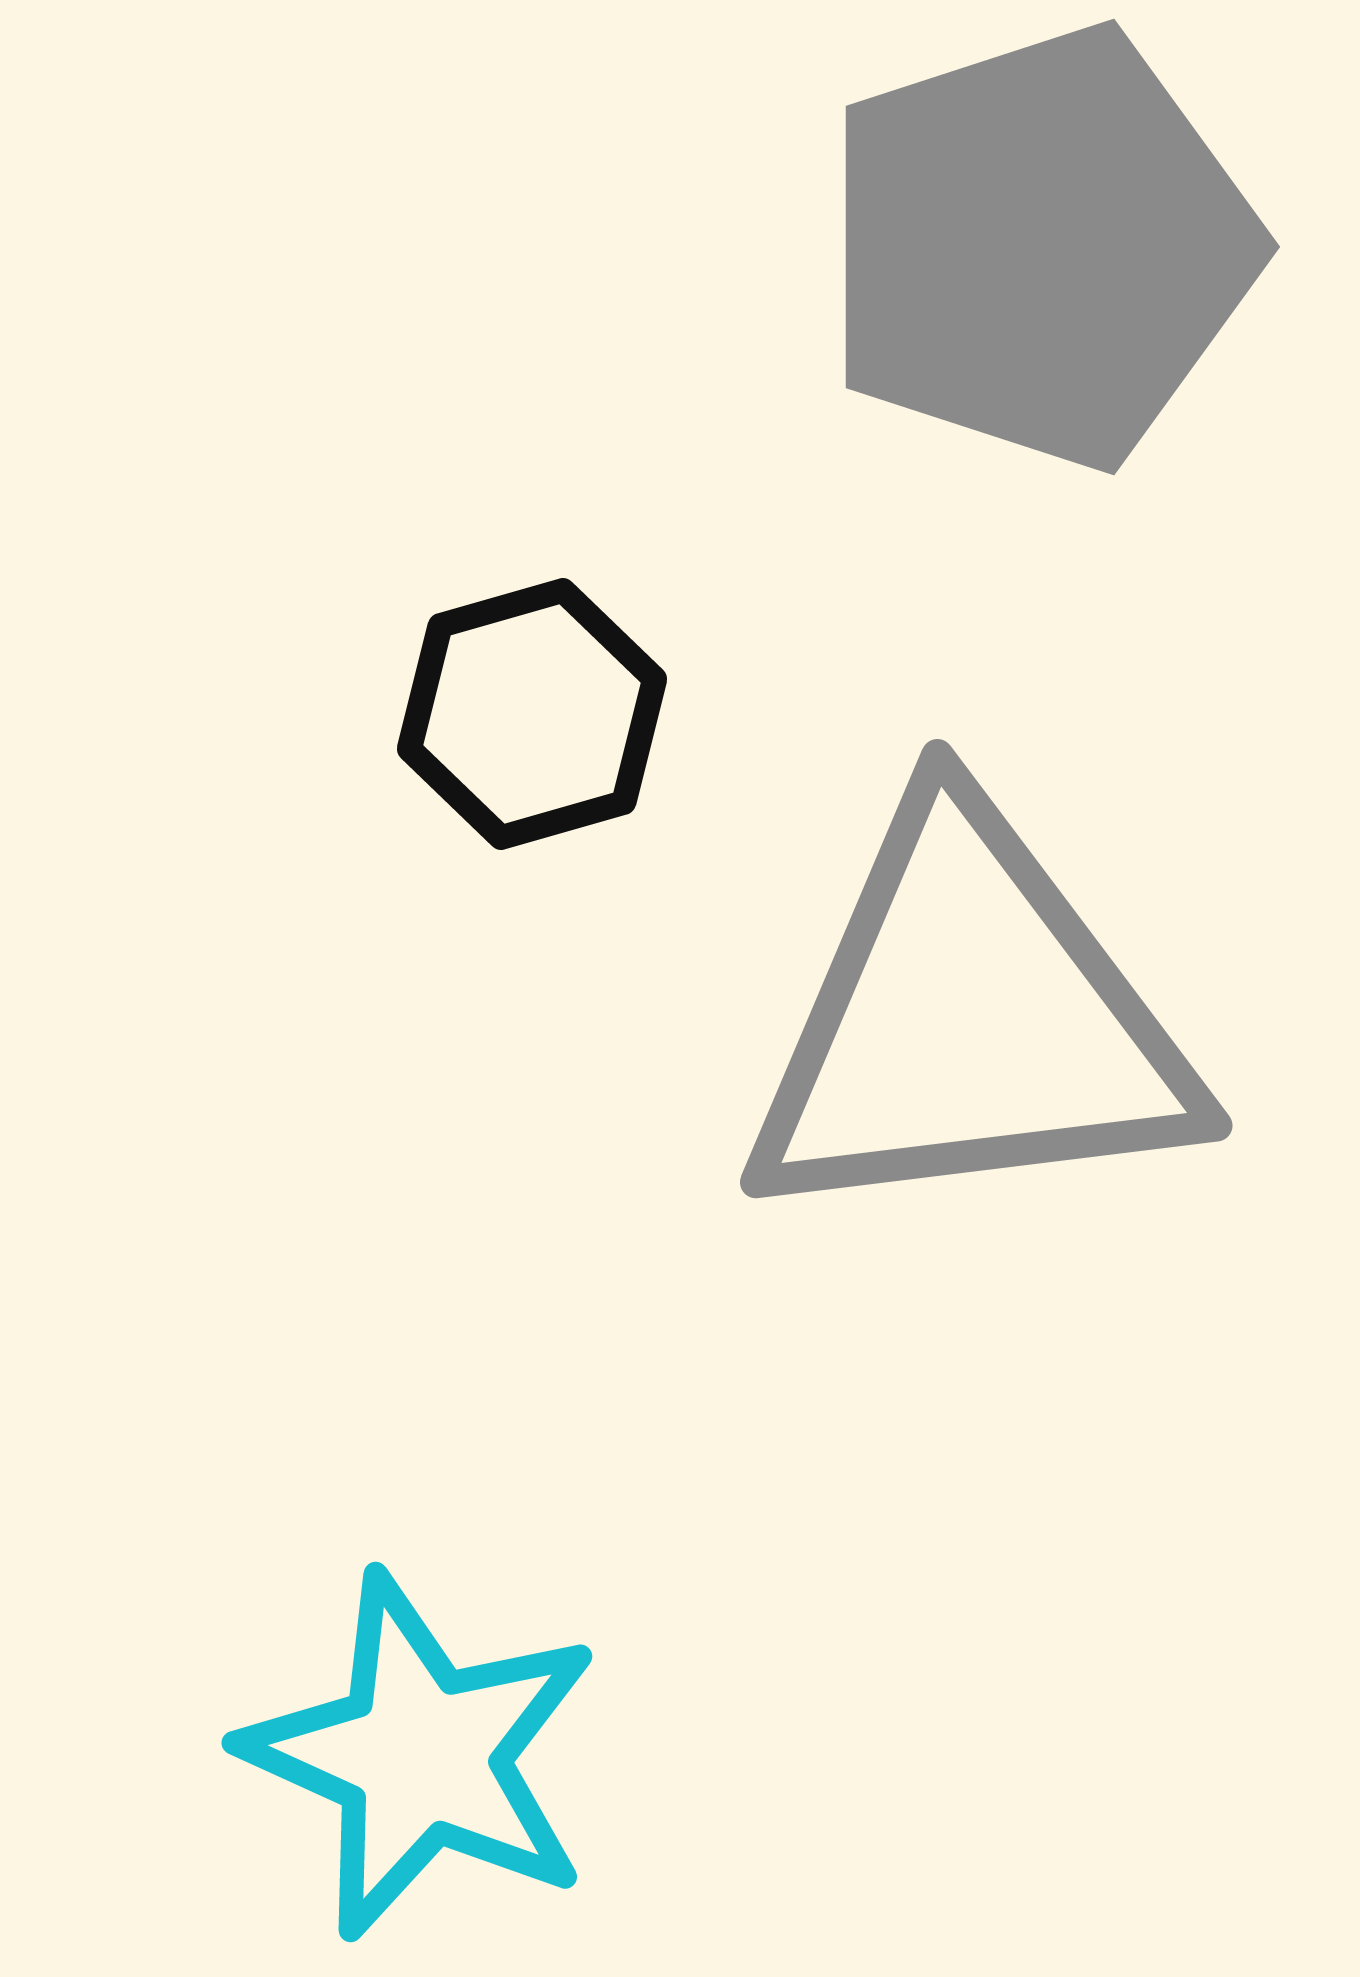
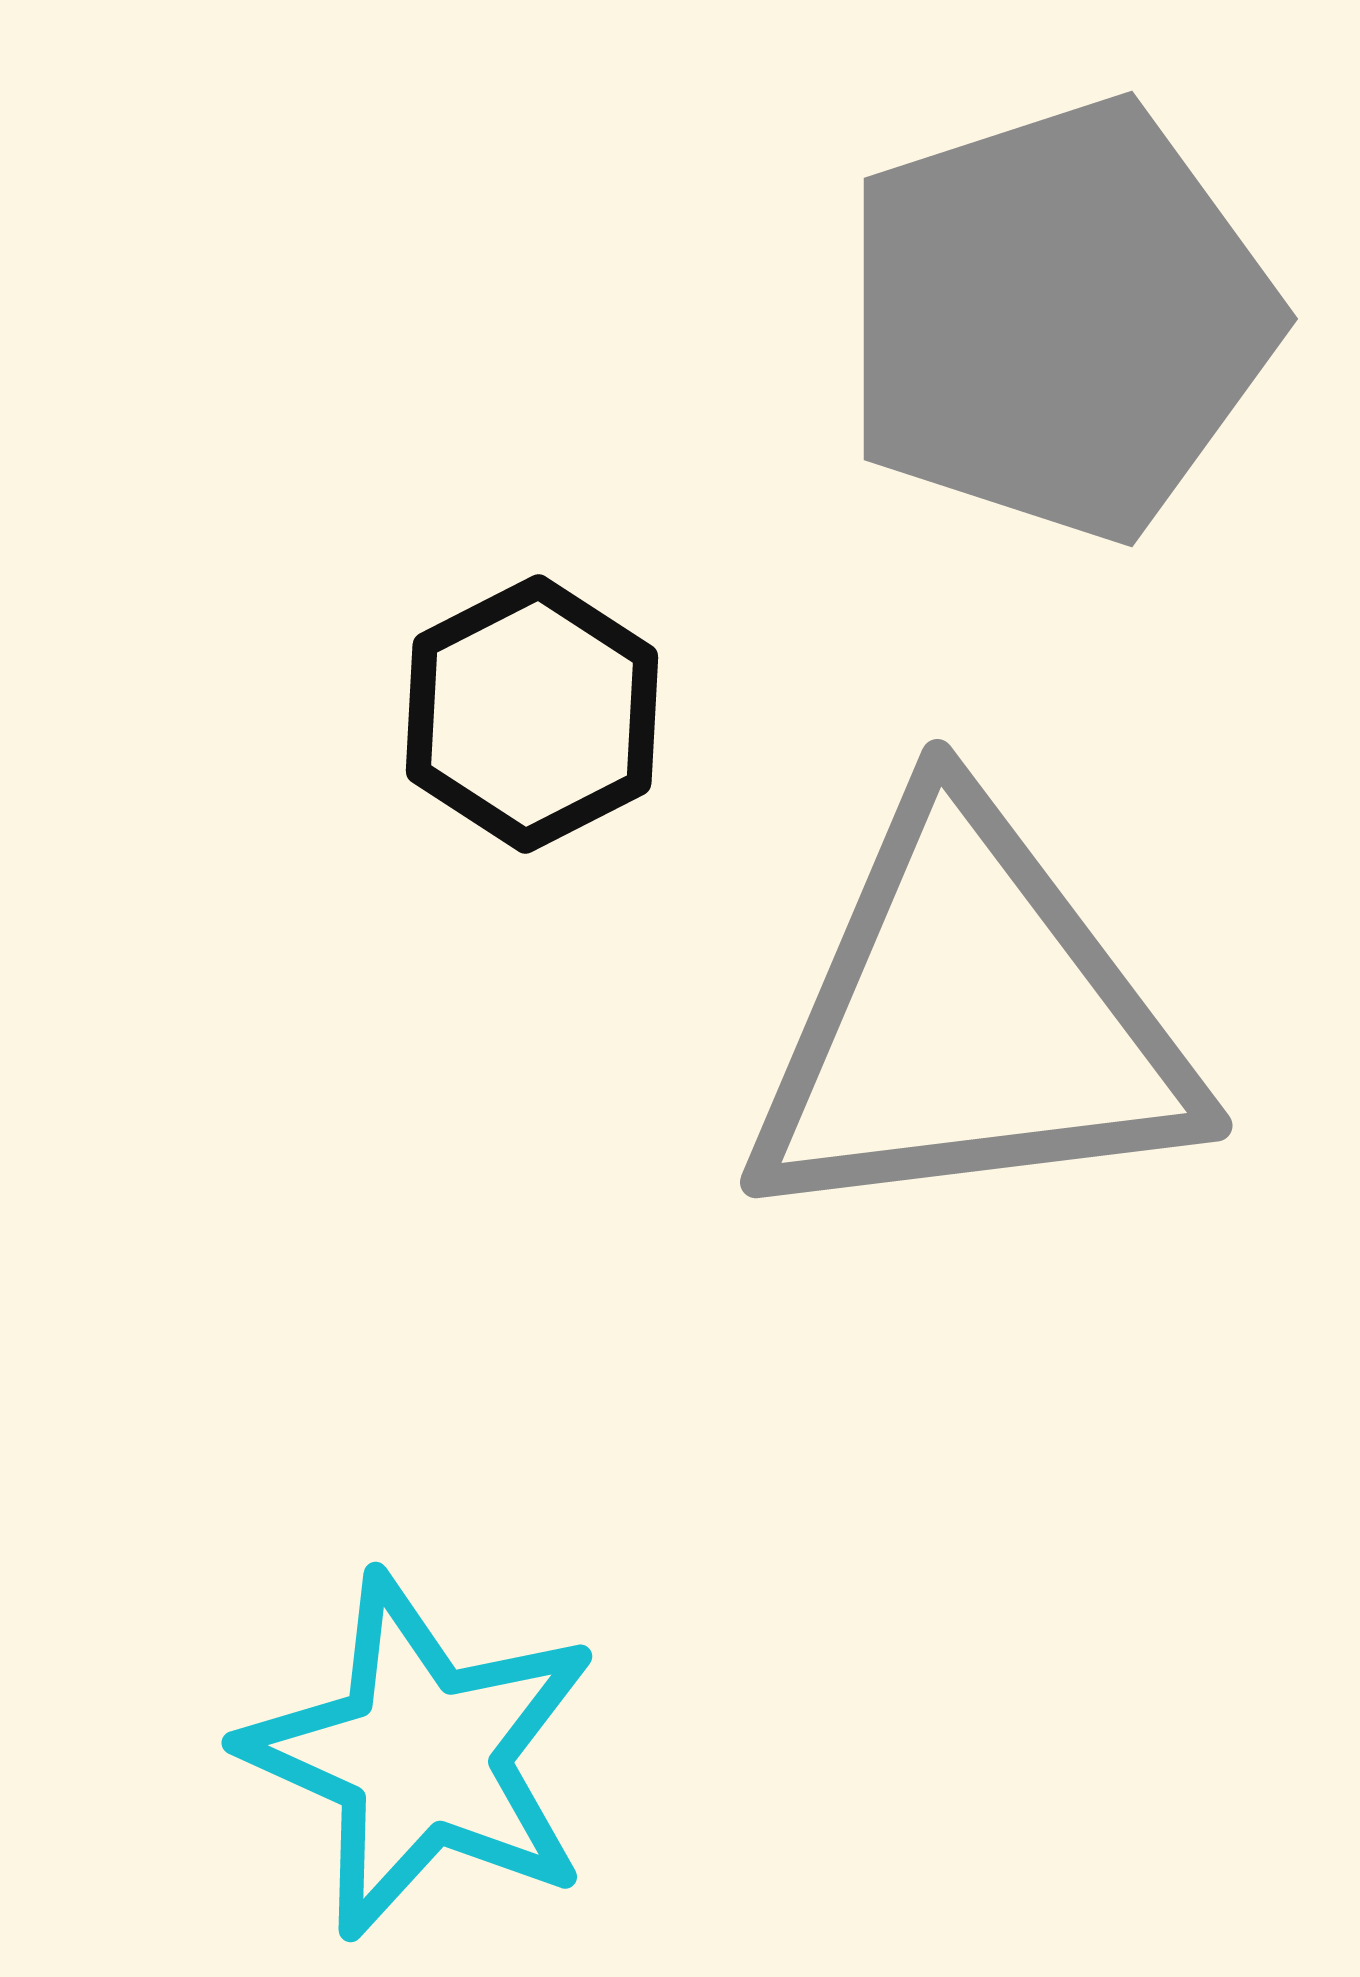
gray pentagon: moved 18 px right, 72 px down
black hexagon: rotated 11 degrees counterclockwise
